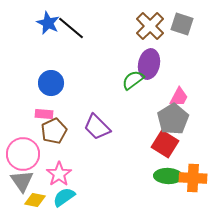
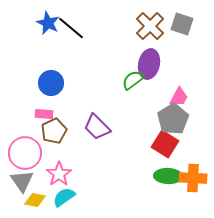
pink circle: moved 2 px right, 1 px up
